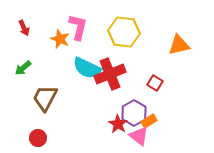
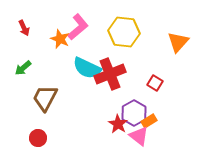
pink L-shape: rotated 36 degrees clockwise
orange triangle: moved 1 px left, 3 px up; rotated 35 degrees counterclockwise
